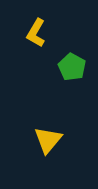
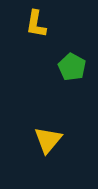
yellow L-shape: moved 9 px up; rotated 20 degrees counterclockwise
